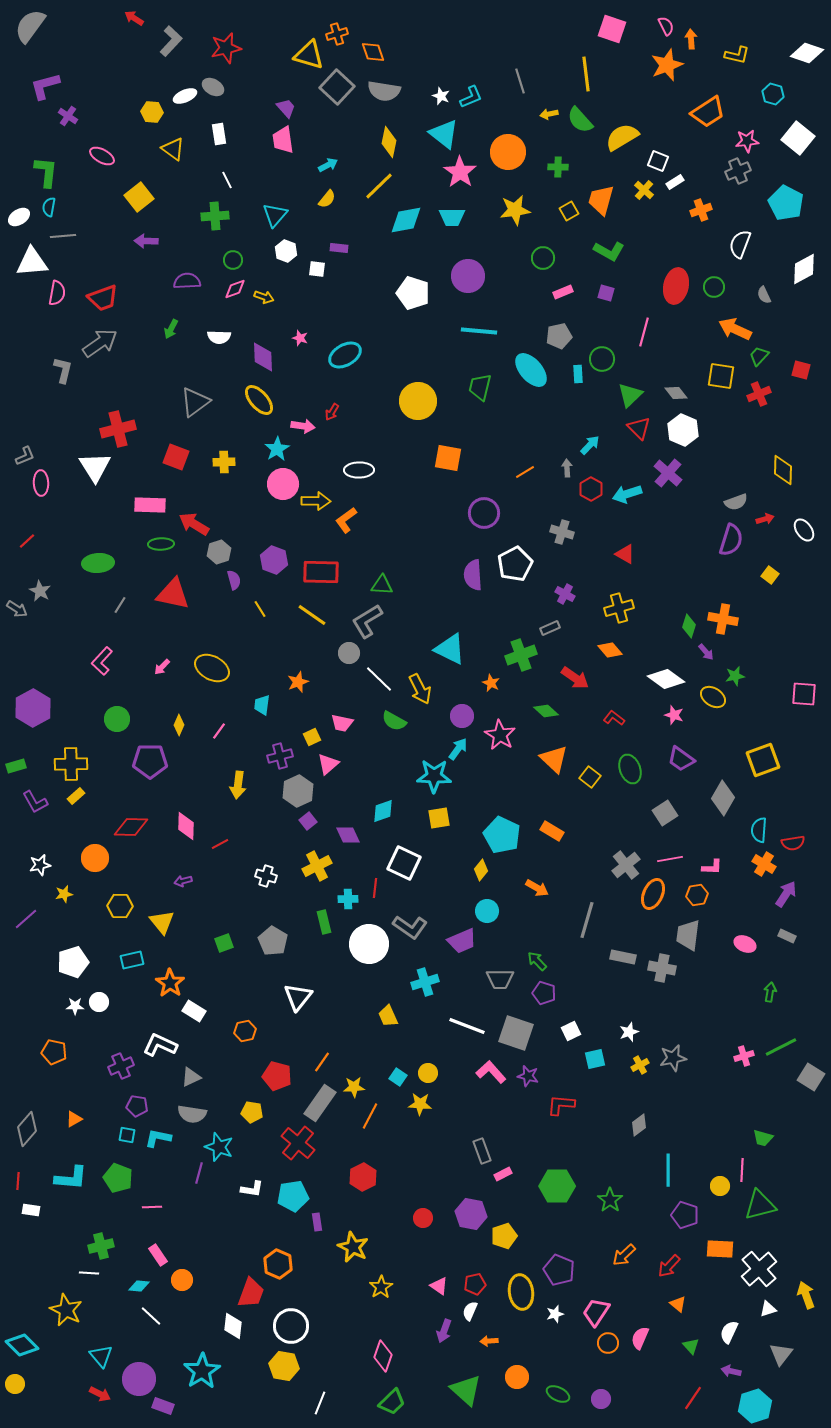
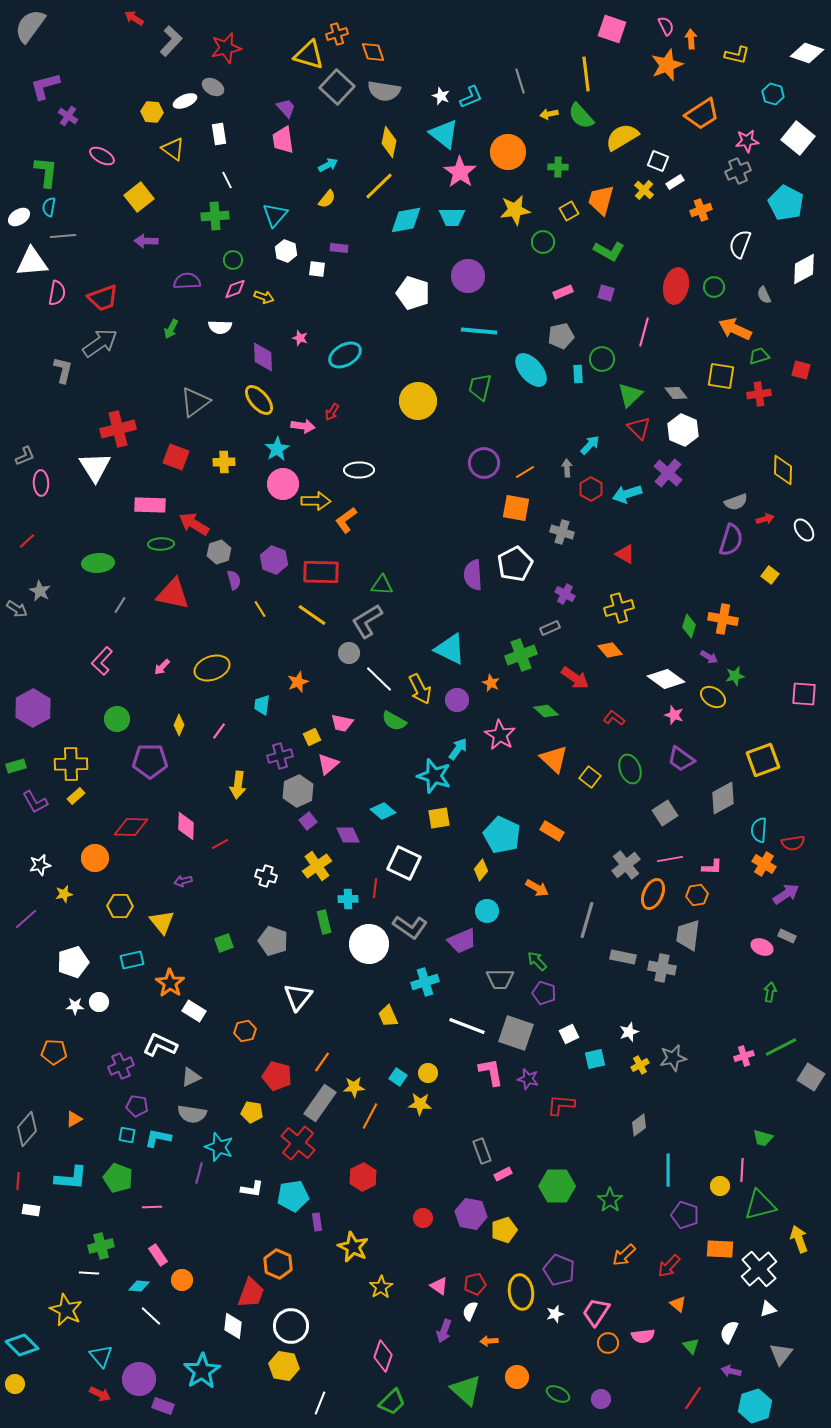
white ellipse at (185, 96): moved 5 px down
orange trapezoid at (708, 112): moved 6 px left, 2 px down
green semicircle at (580, 120): moved 1 px right, 4 px up
green circle at (543, 258): moved 16 px up
gray pentagon at (559, 336): moved 2 px right
white semicircle at (219, 337): moved 1 px right, 10 px up
green trapezoid at (759, 356): rotated 30 degrees clockwise
red cross at (759, 394): rotated 15 degrees clockwise
orange square at (448, 458): moved 68 px right, 50 px down
purple circle at (484, 513): moved 50 px up
purple arrow at (706, 652): moved 3 px right, 5 px down; rotated 18 degrees counterclockwise
yellow ellipse at (212, 668): rotated 48 degrees counterclockwise
purple circle at (462, 716): moved 5 px left, 16 px up
cyan star at (434, 776): rotated 16 degrees clockwise
gray diamond at (723, 798): rotated 32 degrees clockwise
cyan diamond at (383, 811): rotated 60 degrees clockwise
yellow cross at (317, 866): rotated 8 degrees counterclockwise
purple arrow at (786, 894): rotated 24 degrees clockwise
gray pentagon at (273, 941): rotated 12 degrees counterclockwise
pink ellipse at (745, 944): moved 17 px right, 3 px down
white square at (571, 1031): moved 2 px left, 3 px down
orange pentagon at (54, 1052): rotated 10 degrees counterclockwise
pink L-shape at (491, 1072): rotated 32 degrees clockwise
purple star at (528, 1076): moved 3 px down
yellow pentagon at (504, 1236): moved 6 px up
yellow arrow at (806, 1295): moved 7 px left, 56 px up
pink semicircle at (640, 1338): moved 3 px right, 2 px up; rotated 120 degrees counterclockwise
